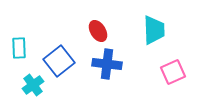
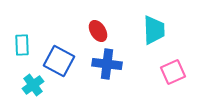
cyan rectangle: moved 3 px right, 3 px up
blue square: rotated 24 degrees counterclockwise
